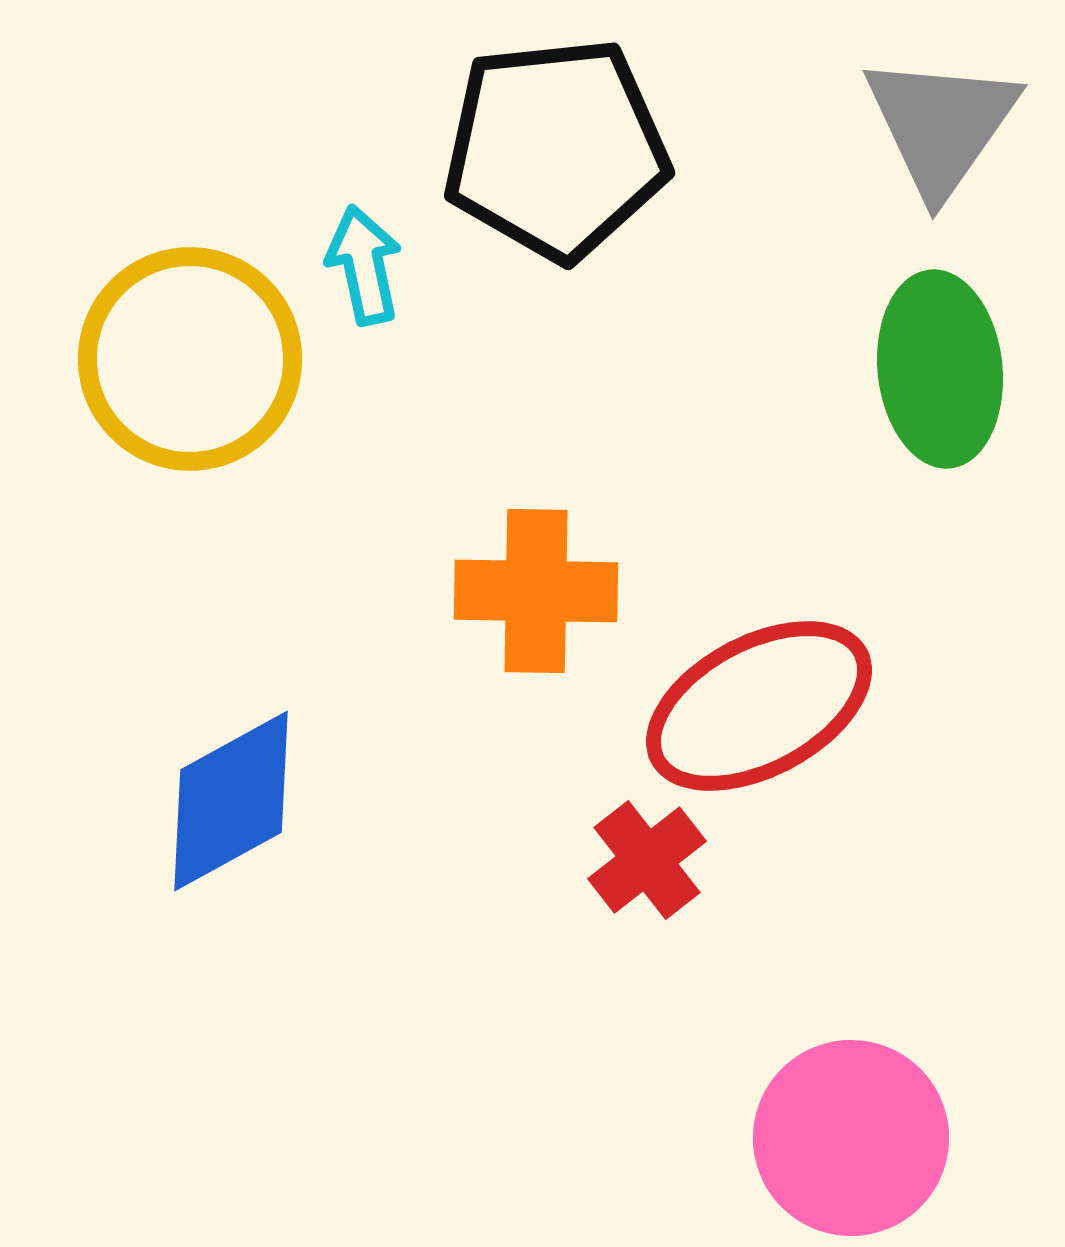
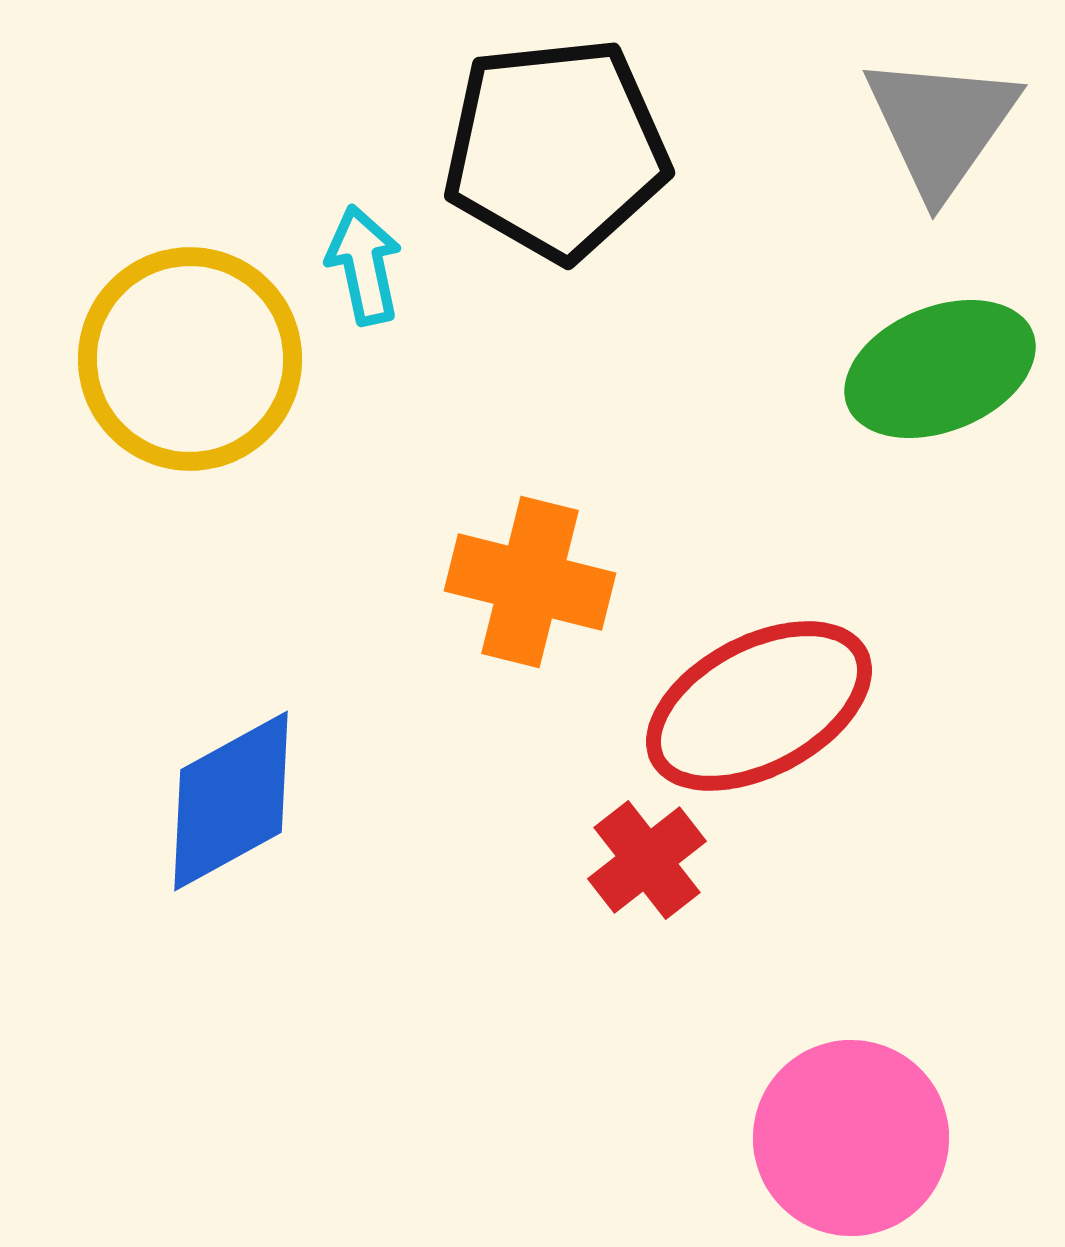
green ellipse: rotated 74 degrees clockwise
orange cross: moved 6 px left, 9 px up; rotated 13 degrees clockwise
